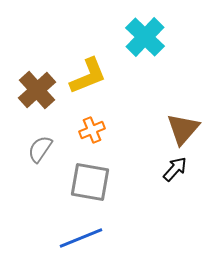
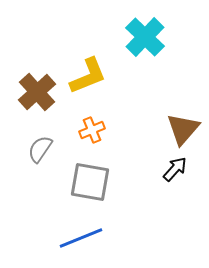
brown cross: moved 2 px down
